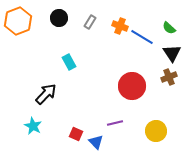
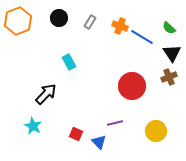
blue triangle: moved 3 px right
